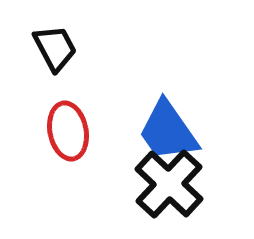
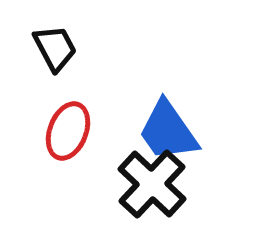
red ellipse: rotated 32 degrees clockwise
black cross: moved 17 px left
